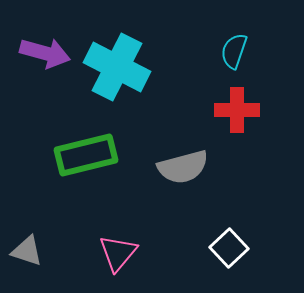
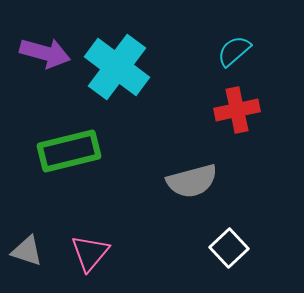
cyan semicircle: rotated 30 degrees clockwise
cyan cross: rotated 10 degrees clockwise
red cross: rotated 12 degrees counterclockwise
green rectangle: moved 17 px left, 4 px up
gray semicircle: moved 9 px right, 14 px down
pink triangle: moved 28 px left
